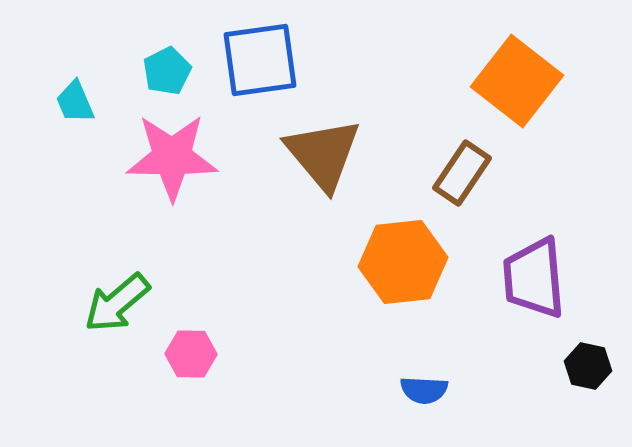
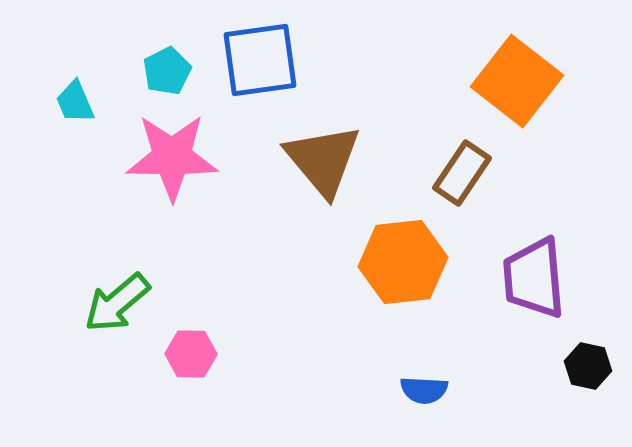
brown triangle: moved 6 px down
